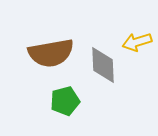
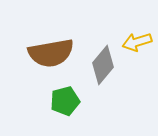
gray diamond: rotated 42 degrees clockwise
